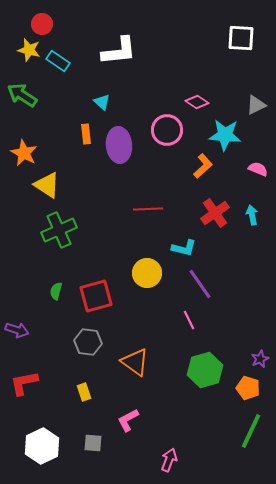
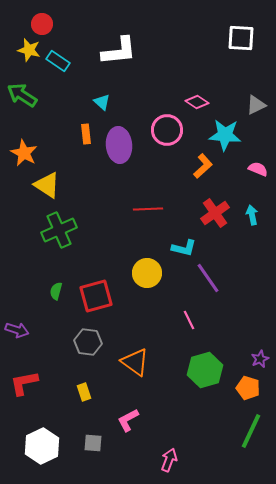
purple line: moved 8 px right, 6 px up
